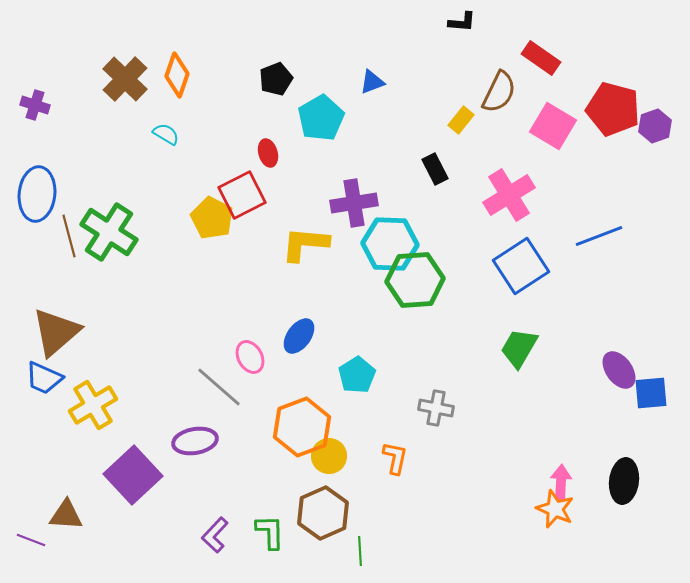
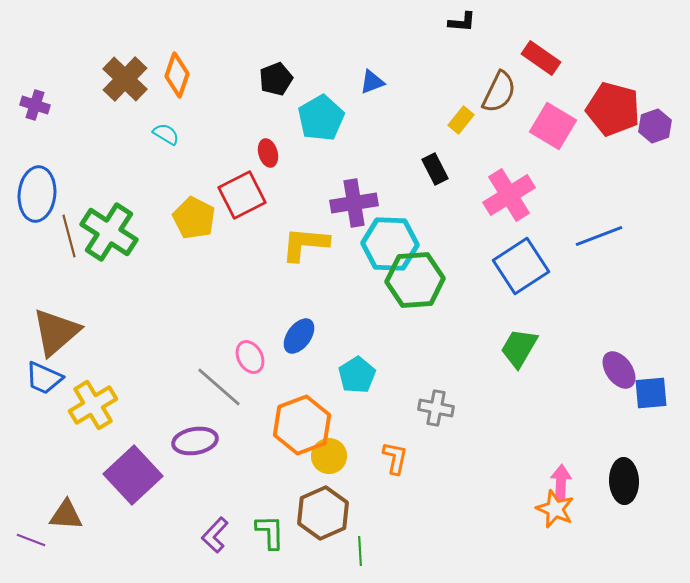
yellow pentagon at (212, 218): moved 18 px left
orange hexagon at (302, 427): moved 2 px up
black ellipse at (624, 481): rotated 9 degrees counterclockwise
